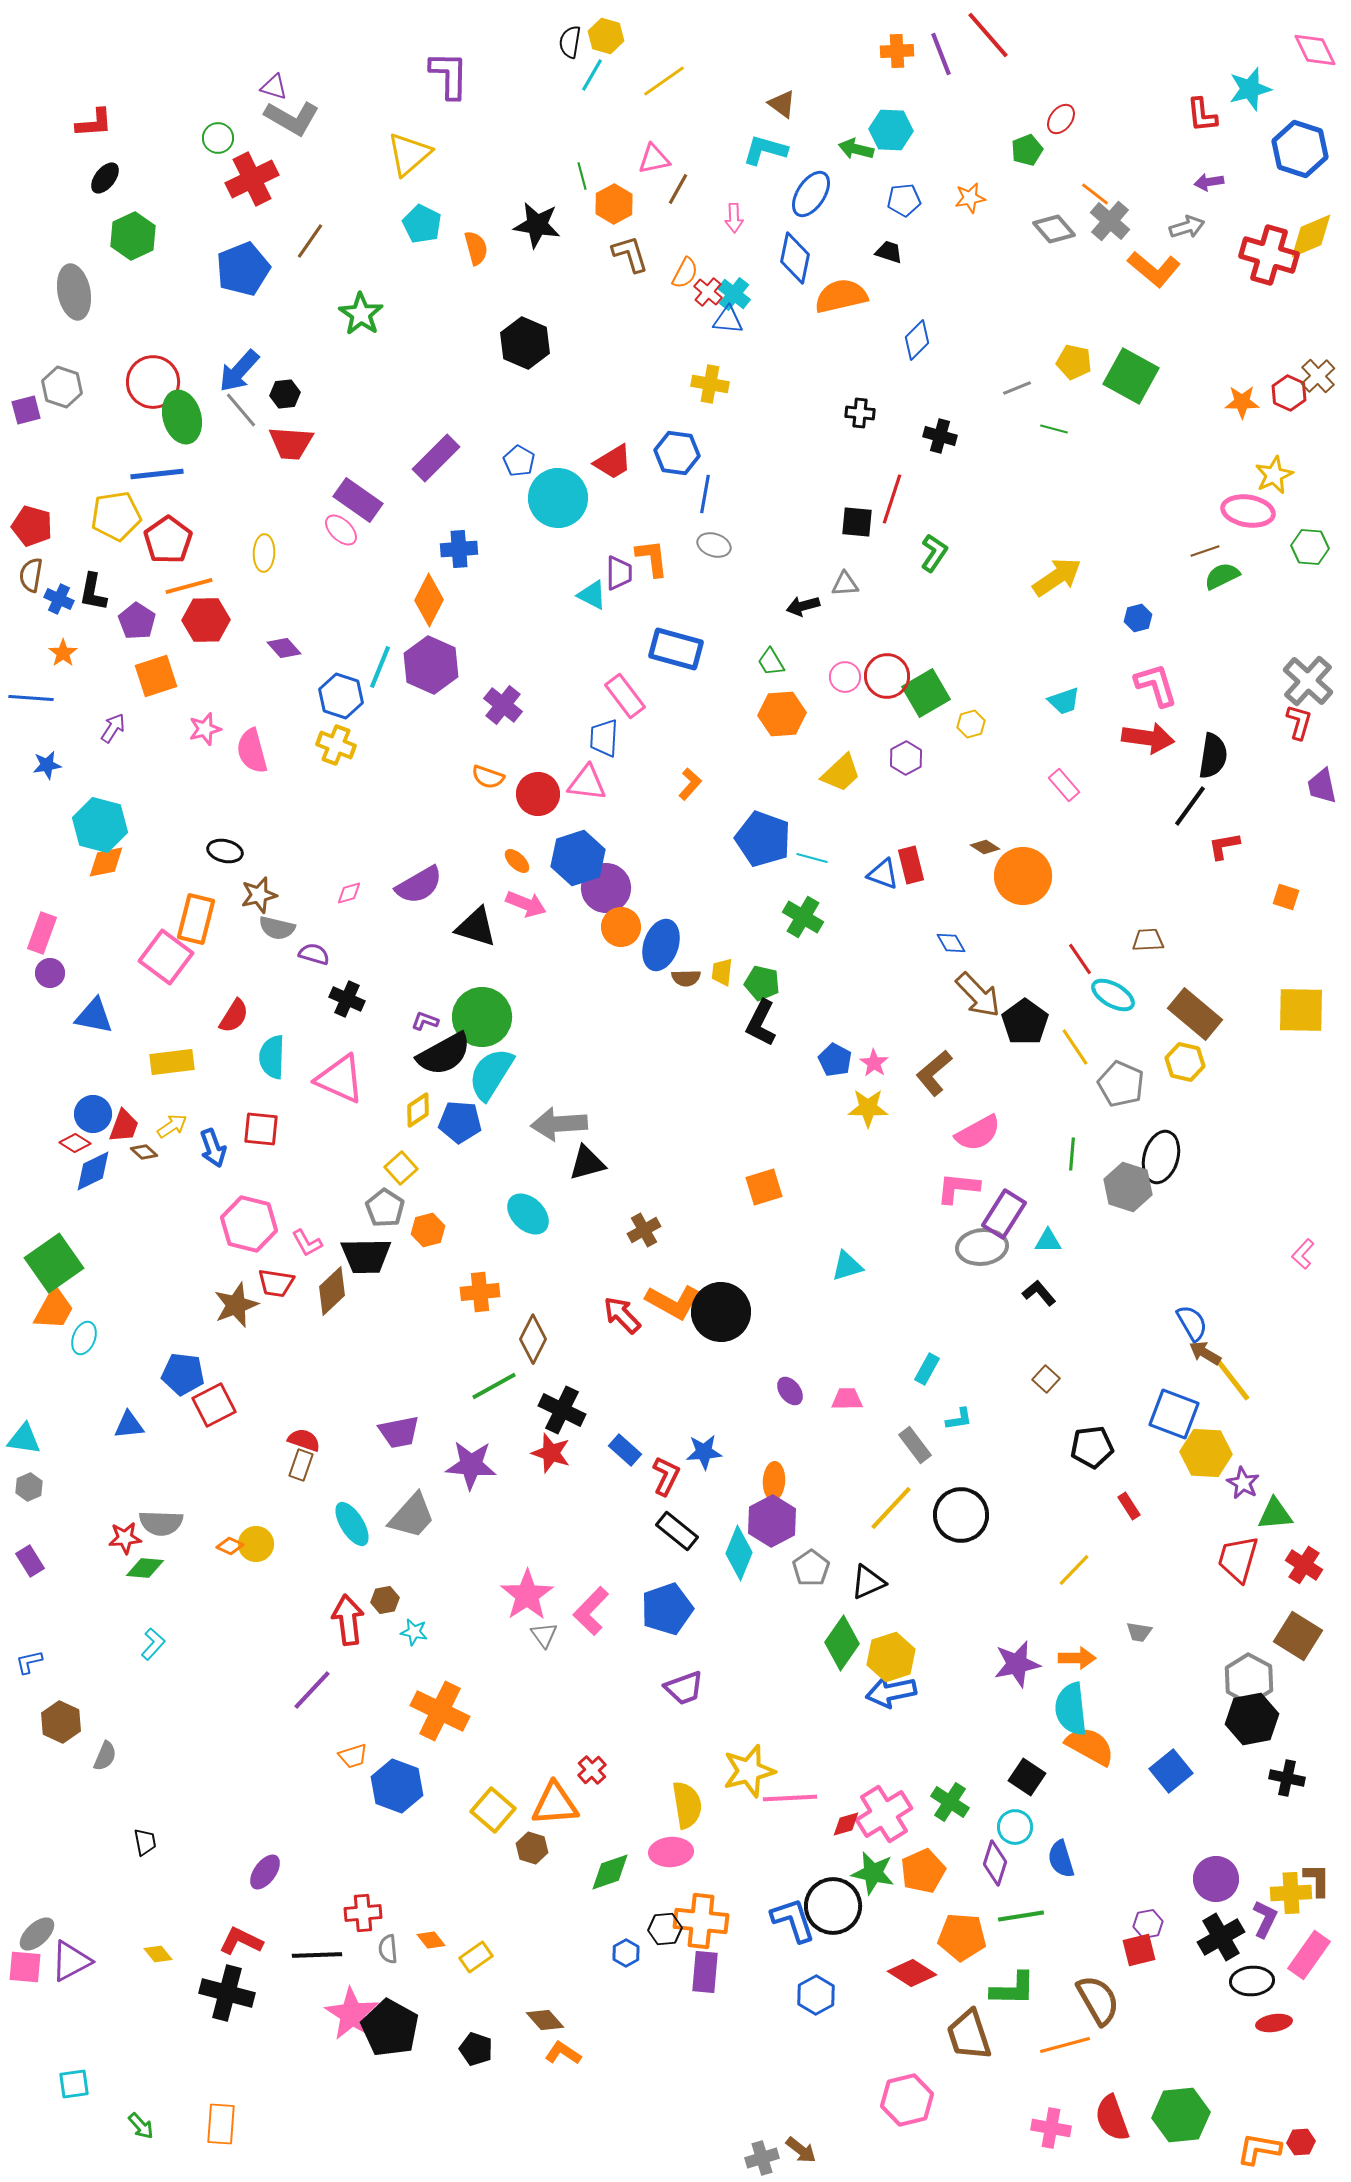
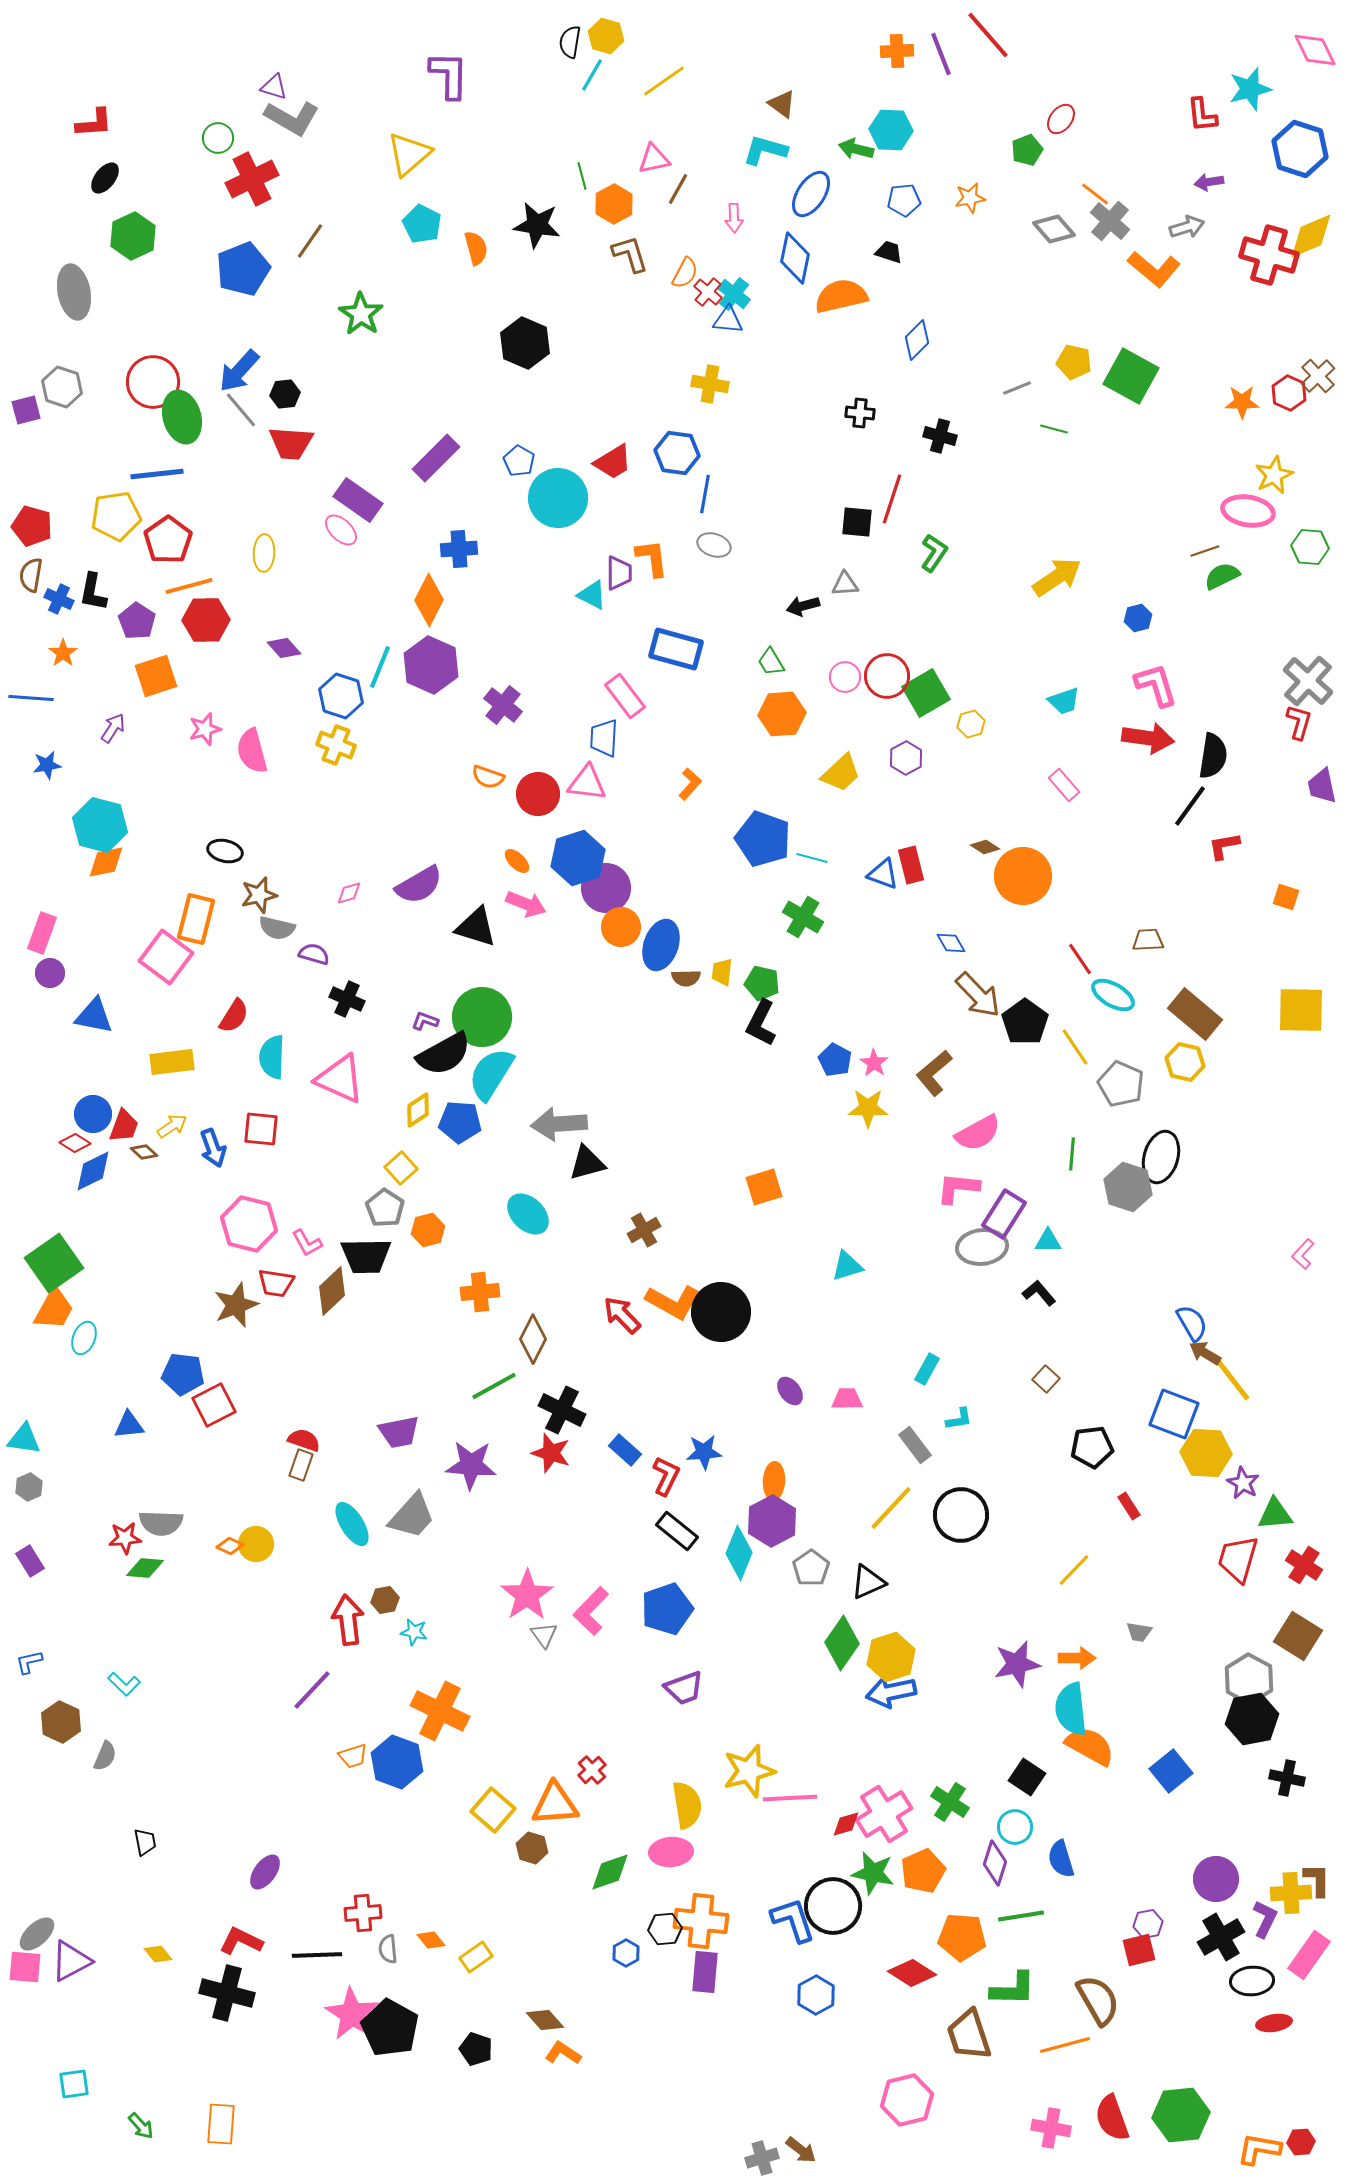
cyan L-shape at (153, 1644): moved 29 px left, 40 px down; rotated 92 degrees clockwise
blue hexagon at (397, 1786): moved 24 px up
